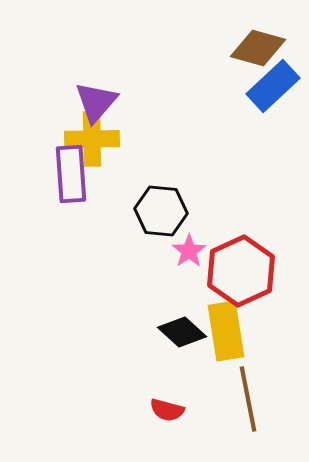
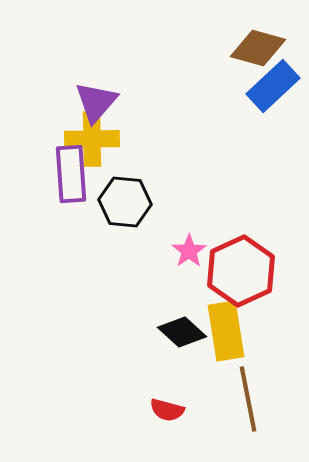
black hexagon: moved 36 px left, 9 px up
